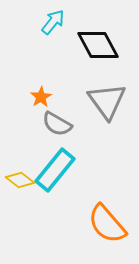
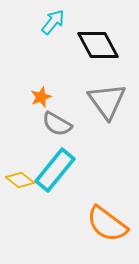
orange star: rotated 10 degrees clockwise
orange semicircle: rotated 12 degrees counterclockwise
